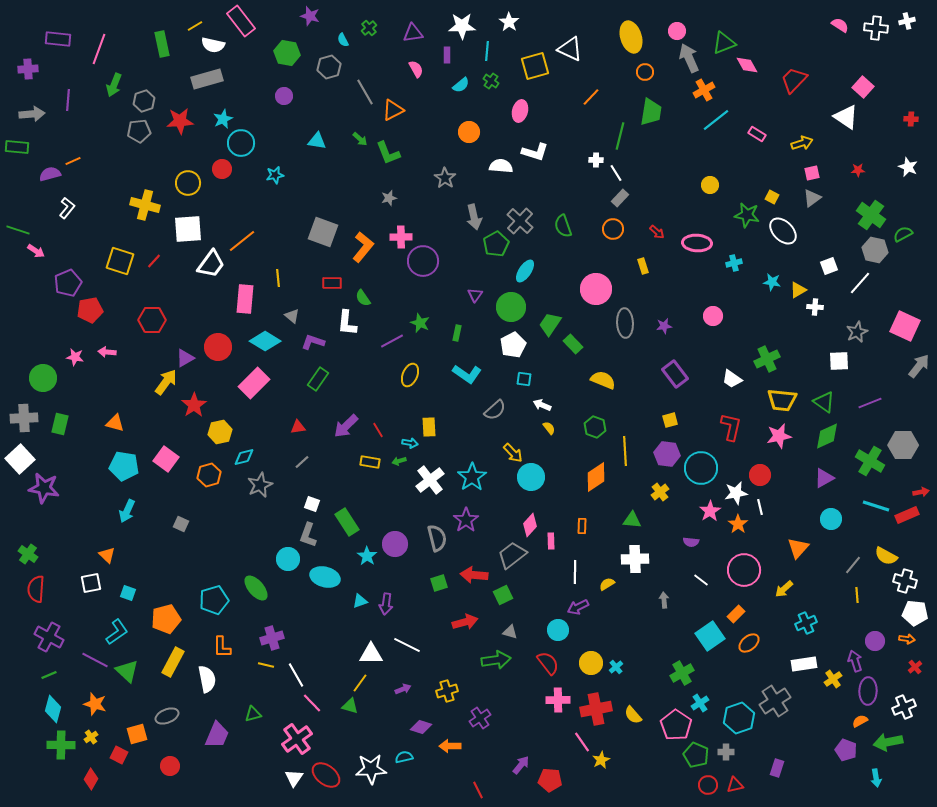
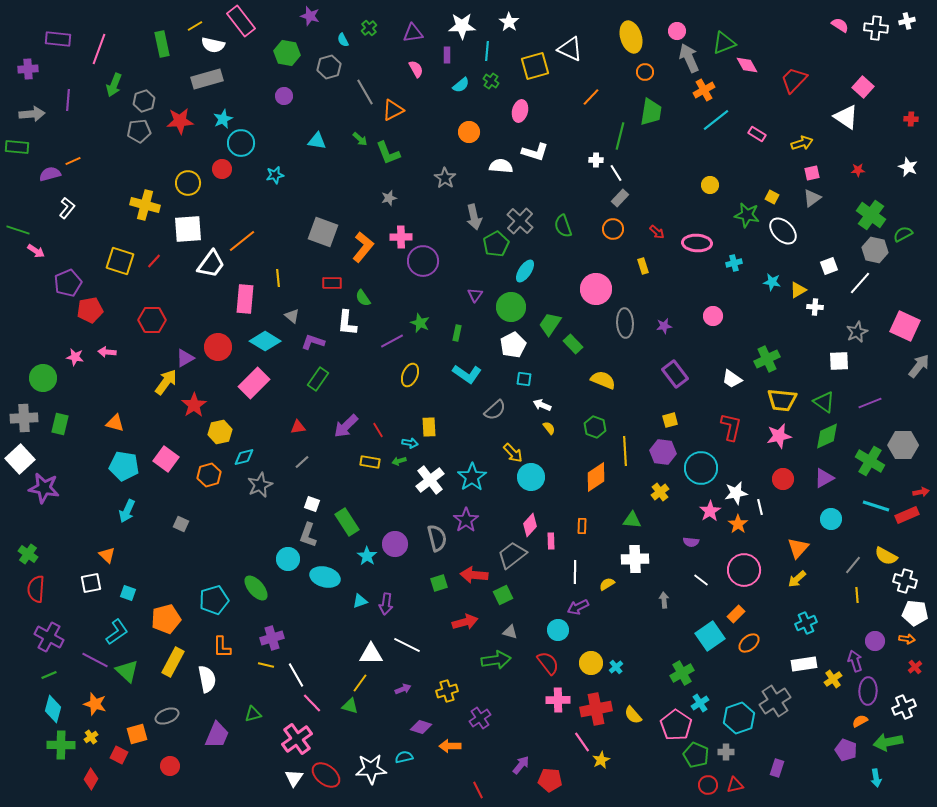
purple hexagon at (667, 454): moved 4 px left, 2 px up
red circle at (760, 475): moved 23 px right, 4 px down
yellow arrow at (784, 589): moved 13 px right, 10 px up
